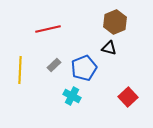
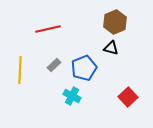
black triangle: moved 2 px right
